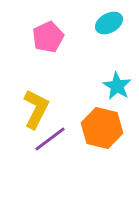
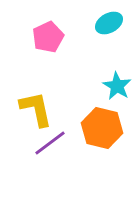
yellow L-shape: rotated 39 degrees counterclockwise
purple line: moved 4 px down
